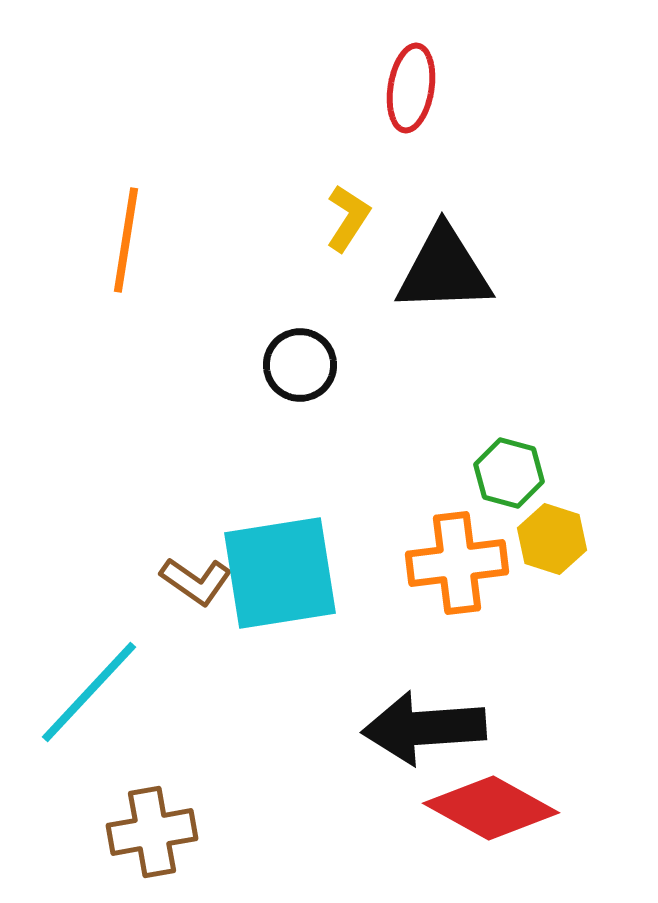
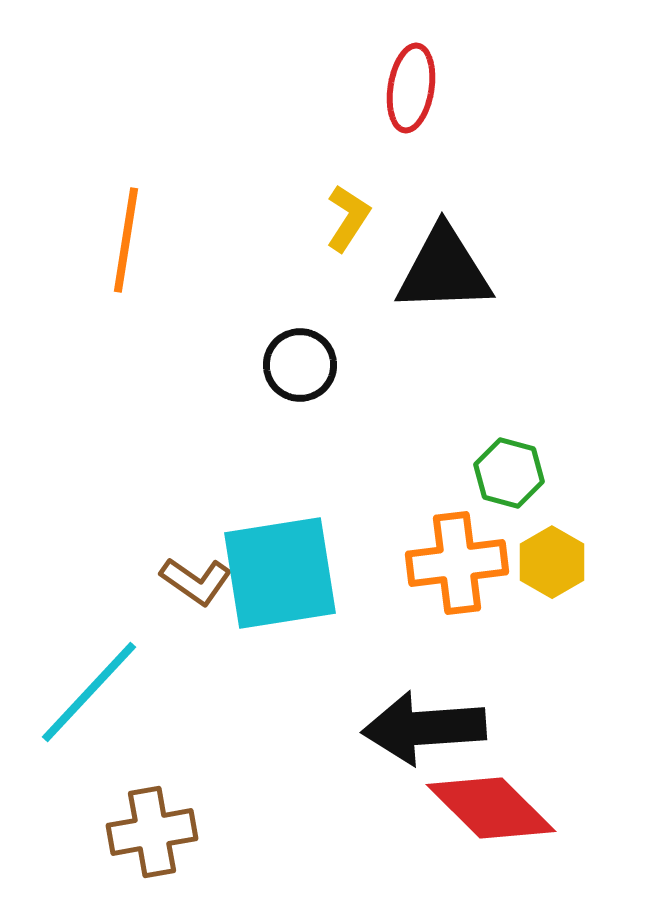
yellow hexagon: moved 23 px down; rotated 12 degrees clockwise
red diamond: rotated 16 degrees clockwise
